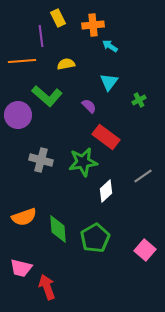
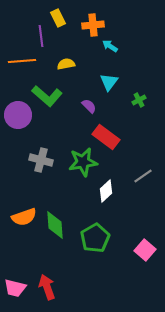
green diamond: moved 3 px left, 4 px up
pink trapezoid: moved 6 px left, 20 px down
